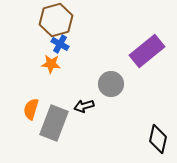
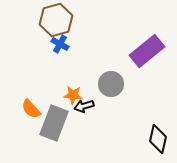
orange star: moved 22 px right, 31 px down
orange semicircle: rotated 60 degrees counterclockwise
